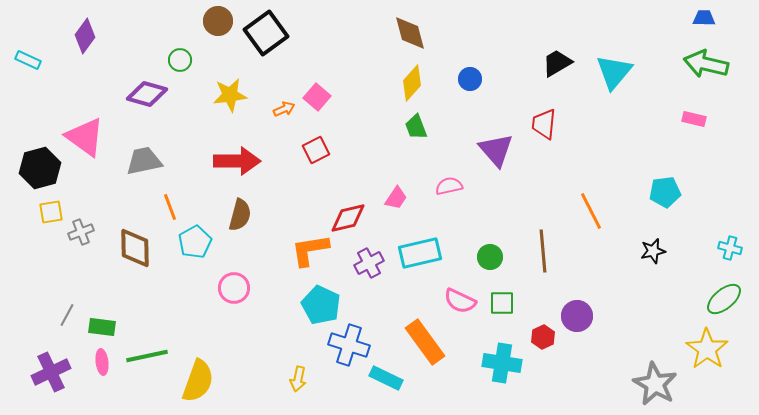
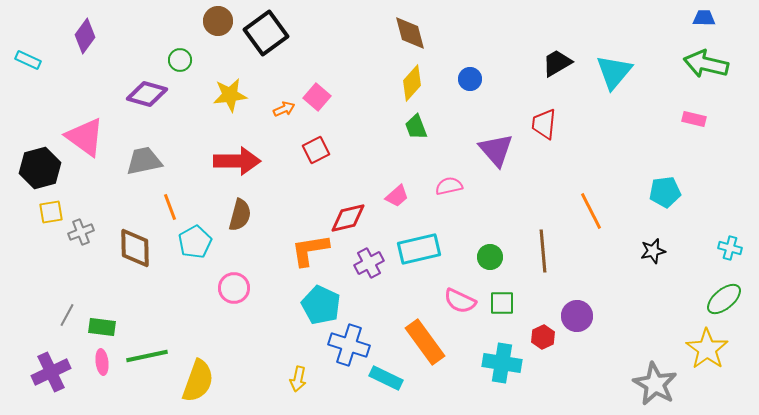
pink trapezoid at (396, 198): moved 1 px right, 2 px up; rotated 15 degrees clockwise
cyan rectangle at (420, 253): moved 1 px left, 4 px up
